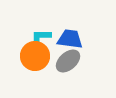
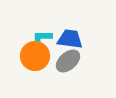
cyan L-shape: moved 1 px right, 1 px down
